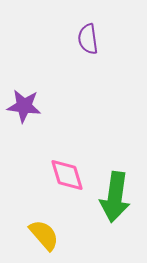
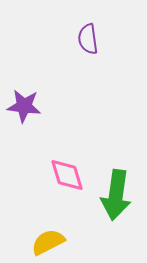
green arrow: moved 1 px right, 2 px up
yellow semicircle: moved 4 px right, 7 px down; rotated 76 degrees counterclockwise
